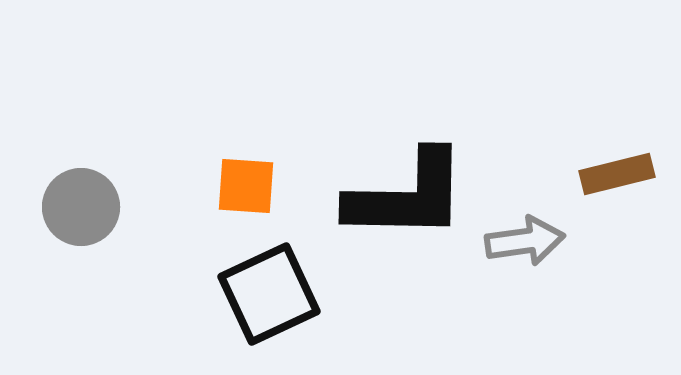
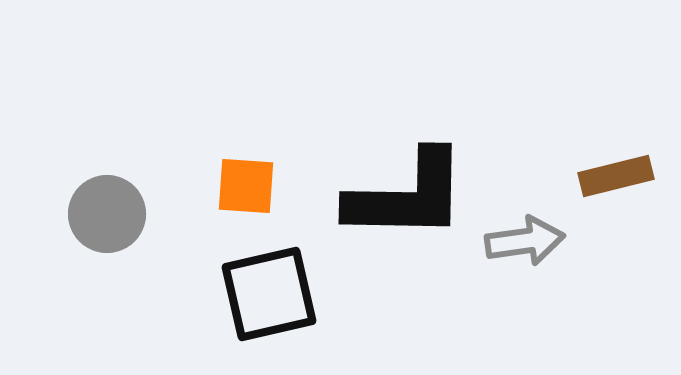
brown rectangle: moved 1 px left, 2 px down
gray circle: moved 26 px right, 7 px down
black square: rotated 12 degrees clockwise
